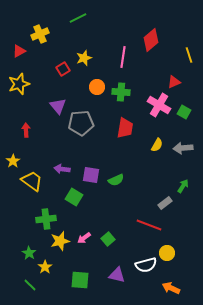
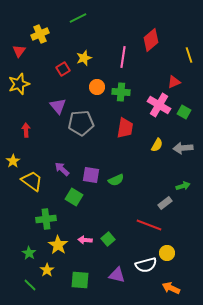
red triangle at (19, 51): rotated 24 degrees counterclockwise
purple arrow at (62, 169): rotated 35 degrees clockwise
green arrow at (183, 186): rotated 40 degrees clockwise
pink arrow at (84, 238): moved 1 px right, 2 px down; rotated 40 degrees clockwise
yellow star at (60, 241): moved 2 px left, 4 px down; rotated 24 degrees counterclockwise
yellow star at (45, 267): moved 2 px right, 3 px down
